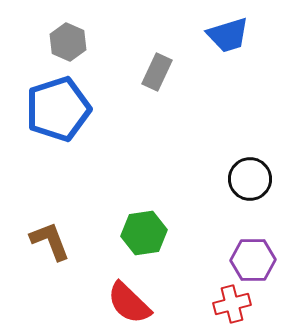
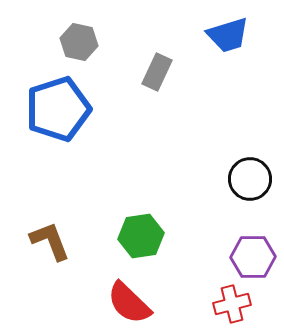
gray hexagon: moved 11 px right; rotated 12 degrees counterclockwise
green hexagon: moved 3 px left, 3 px down
purple hexagon: moved 3 px up
